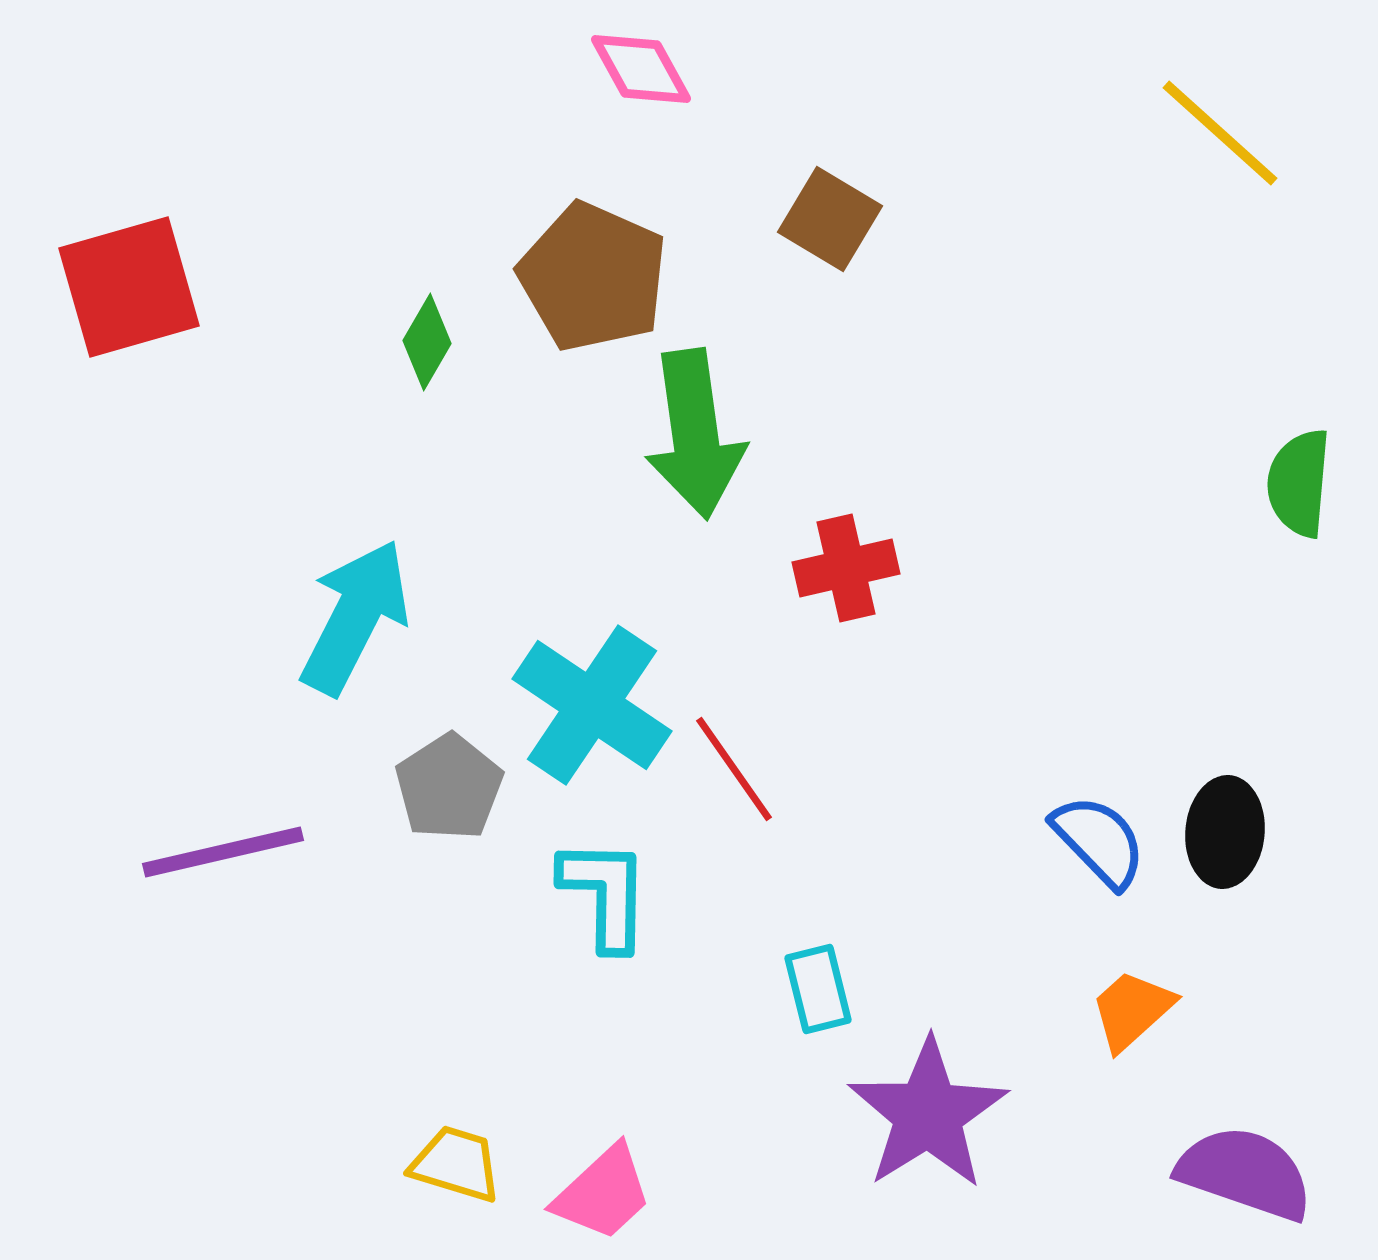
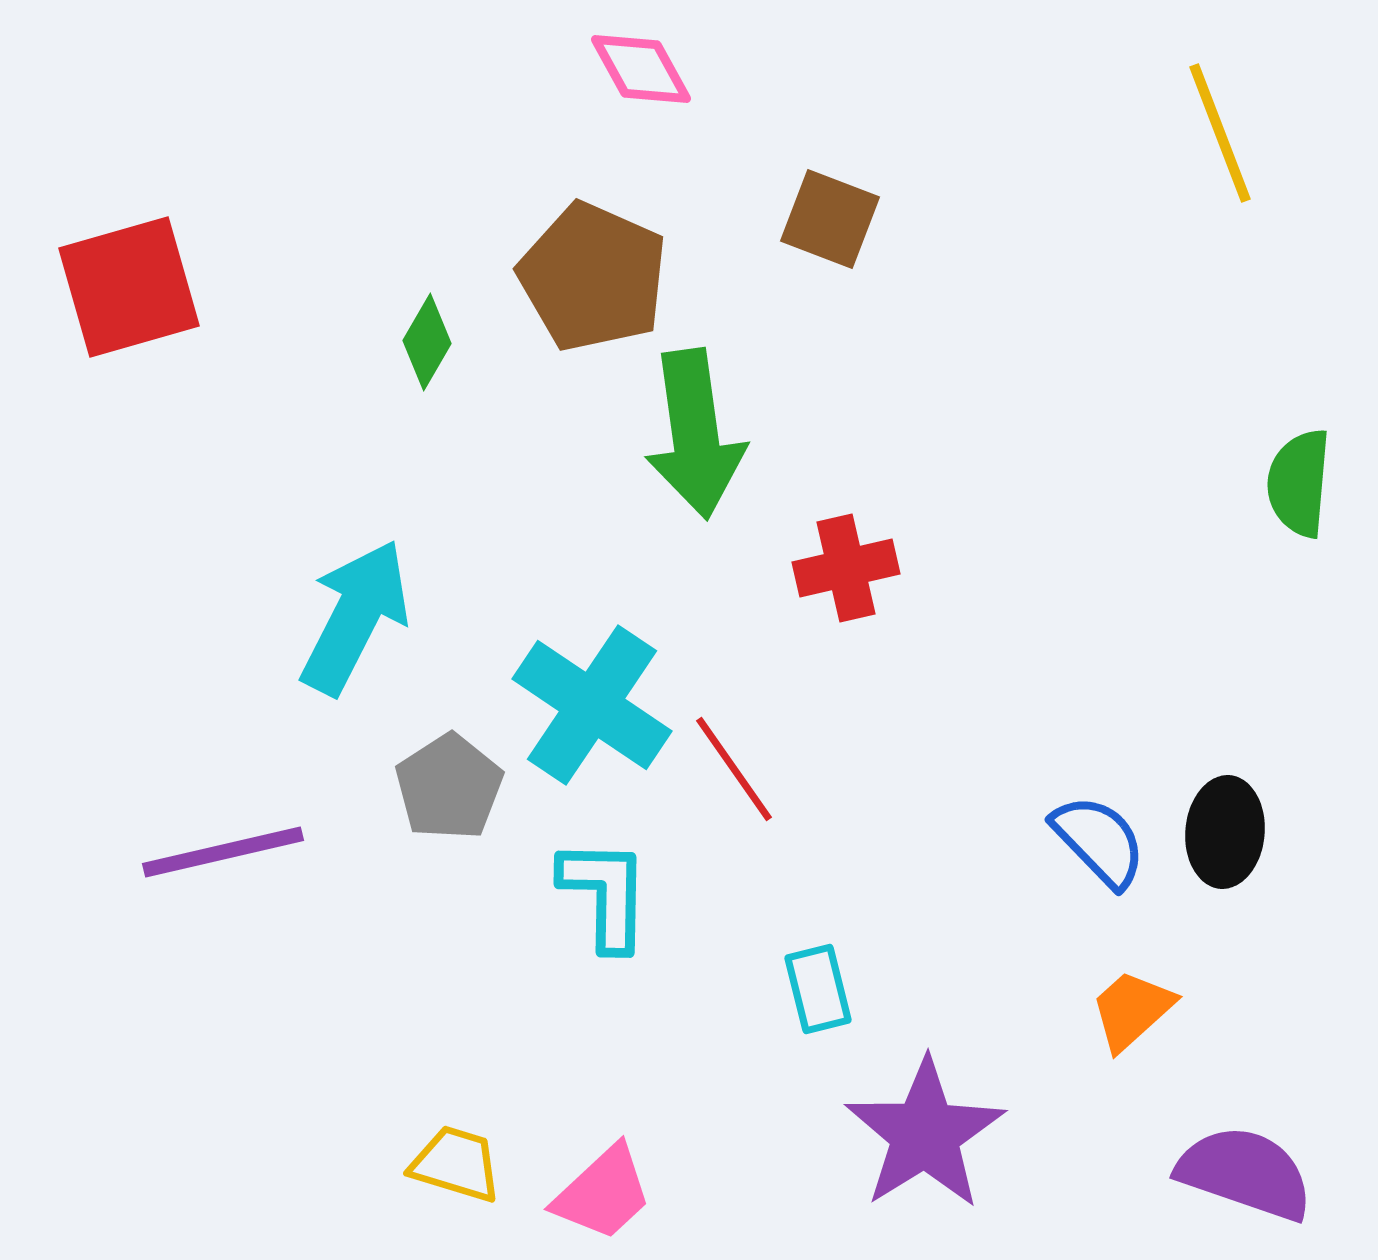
yellow line: rotated 27 degrees clockwise
brown square: rotated 10 degrees counterclockwise
purple star: moved 3 px left, 20 px down
